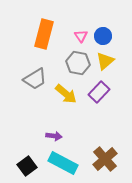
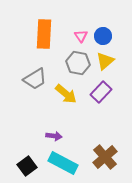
orange rectangle: rotated 12 degrees counterclockwise
purple rectangle: moved 2 px right
brown cross: moved 2 px up
